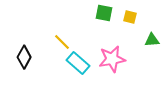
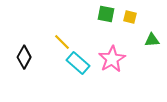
green square: moved 2 px right, 1 px down
pink star: rotated 20 degrees counterclockwise
